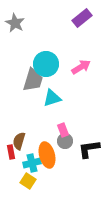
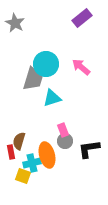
pink arrow: rotated 108 degrees counterclockwise
gray trapezoid: moved 1 px up
yellow square: moved 5 px left, 5 px up; rotated 14 degrees counterclockwise
